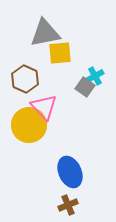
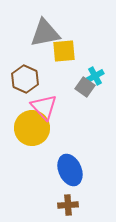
yellow square: moved 4 px right, 2 px up
yellow circle: moved 3 px right, 3 px down
blue ellipse: moved 2 px up
brown cross: rotated 18 degrees clockwise
